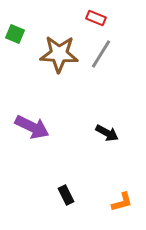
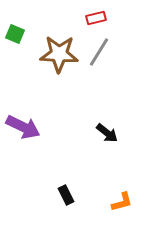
red rectangle: rotated 36 degrees counterclockwise
gray line: moved 2 px left, 2 px up
purple arrow: moved 9 px left
black arrow: rotated 10 degrees clockwise
